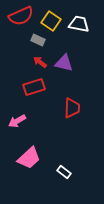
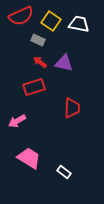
pink trapezoid: rotated 105 degrees counterclockwise
